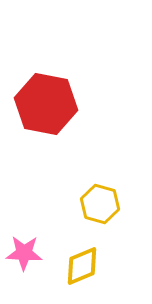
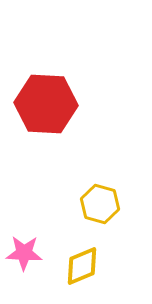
red hexagon: rotated 8 degrees counterclockwise
